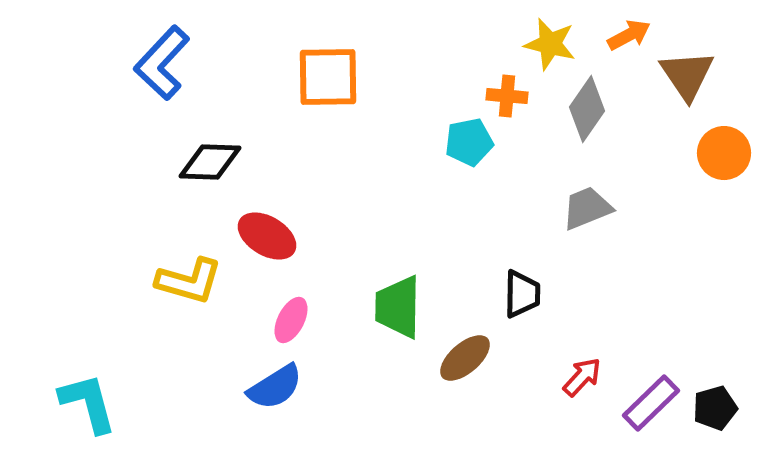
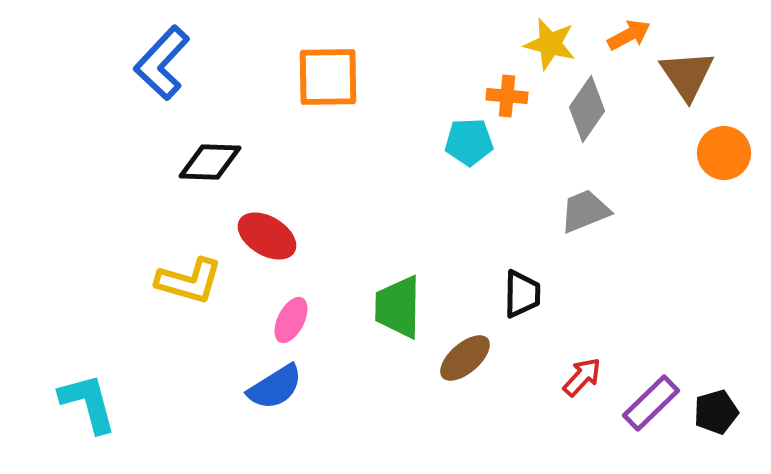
cyan pentagon: rotated 9 degrees clockwise
gray trapezoid: moved 2 px left, 3 px down
black pentagon: moved 1 px right, 4 px down
